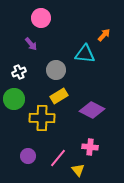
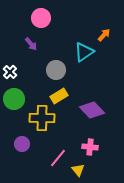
cyan triangle: moved 1 px left, 2 px up; rotated 40 degrees counterclockwise
white cross: moved 9 px left; rotated 24 degrees counterclockwise
purple diamond: rotated 20 degrees clockwise
purple circle: moved 6 px left, 12 px up
